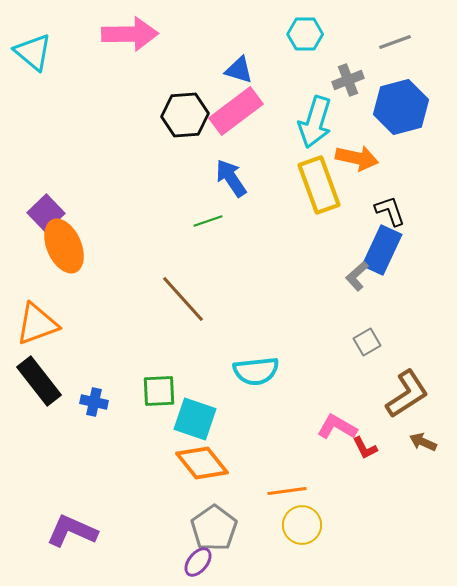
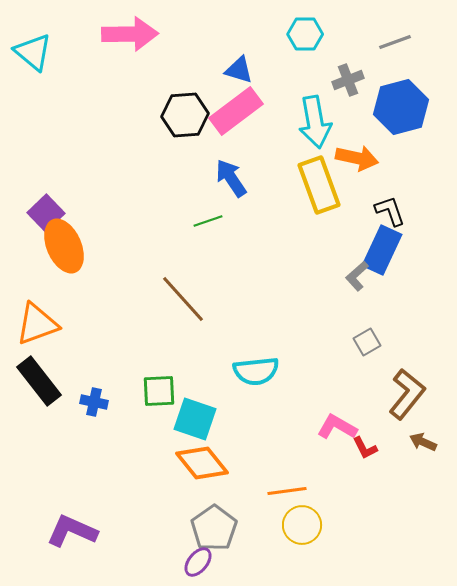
cyan arrow: rotated 27 degrees counterclockwise
brown L-shape: rotated 18 degrees counterclockwise
